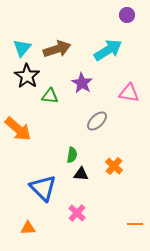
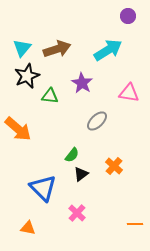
purple circle: moved 1 px right, 1 px down
black star: rotated 15 degrees clockwise
green semicircle: rotated 28 degrees clockwise
black triangle: rotated 42 degrees counterclockwise
orange triangle: rotated 14 degrees clockwise
